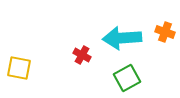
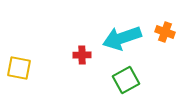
cyan arrow: rotated 15 degrees counterclockwise
red cross: rotated 30 degrees counterclockwise
green square: moved 1 px left, 2 px down
